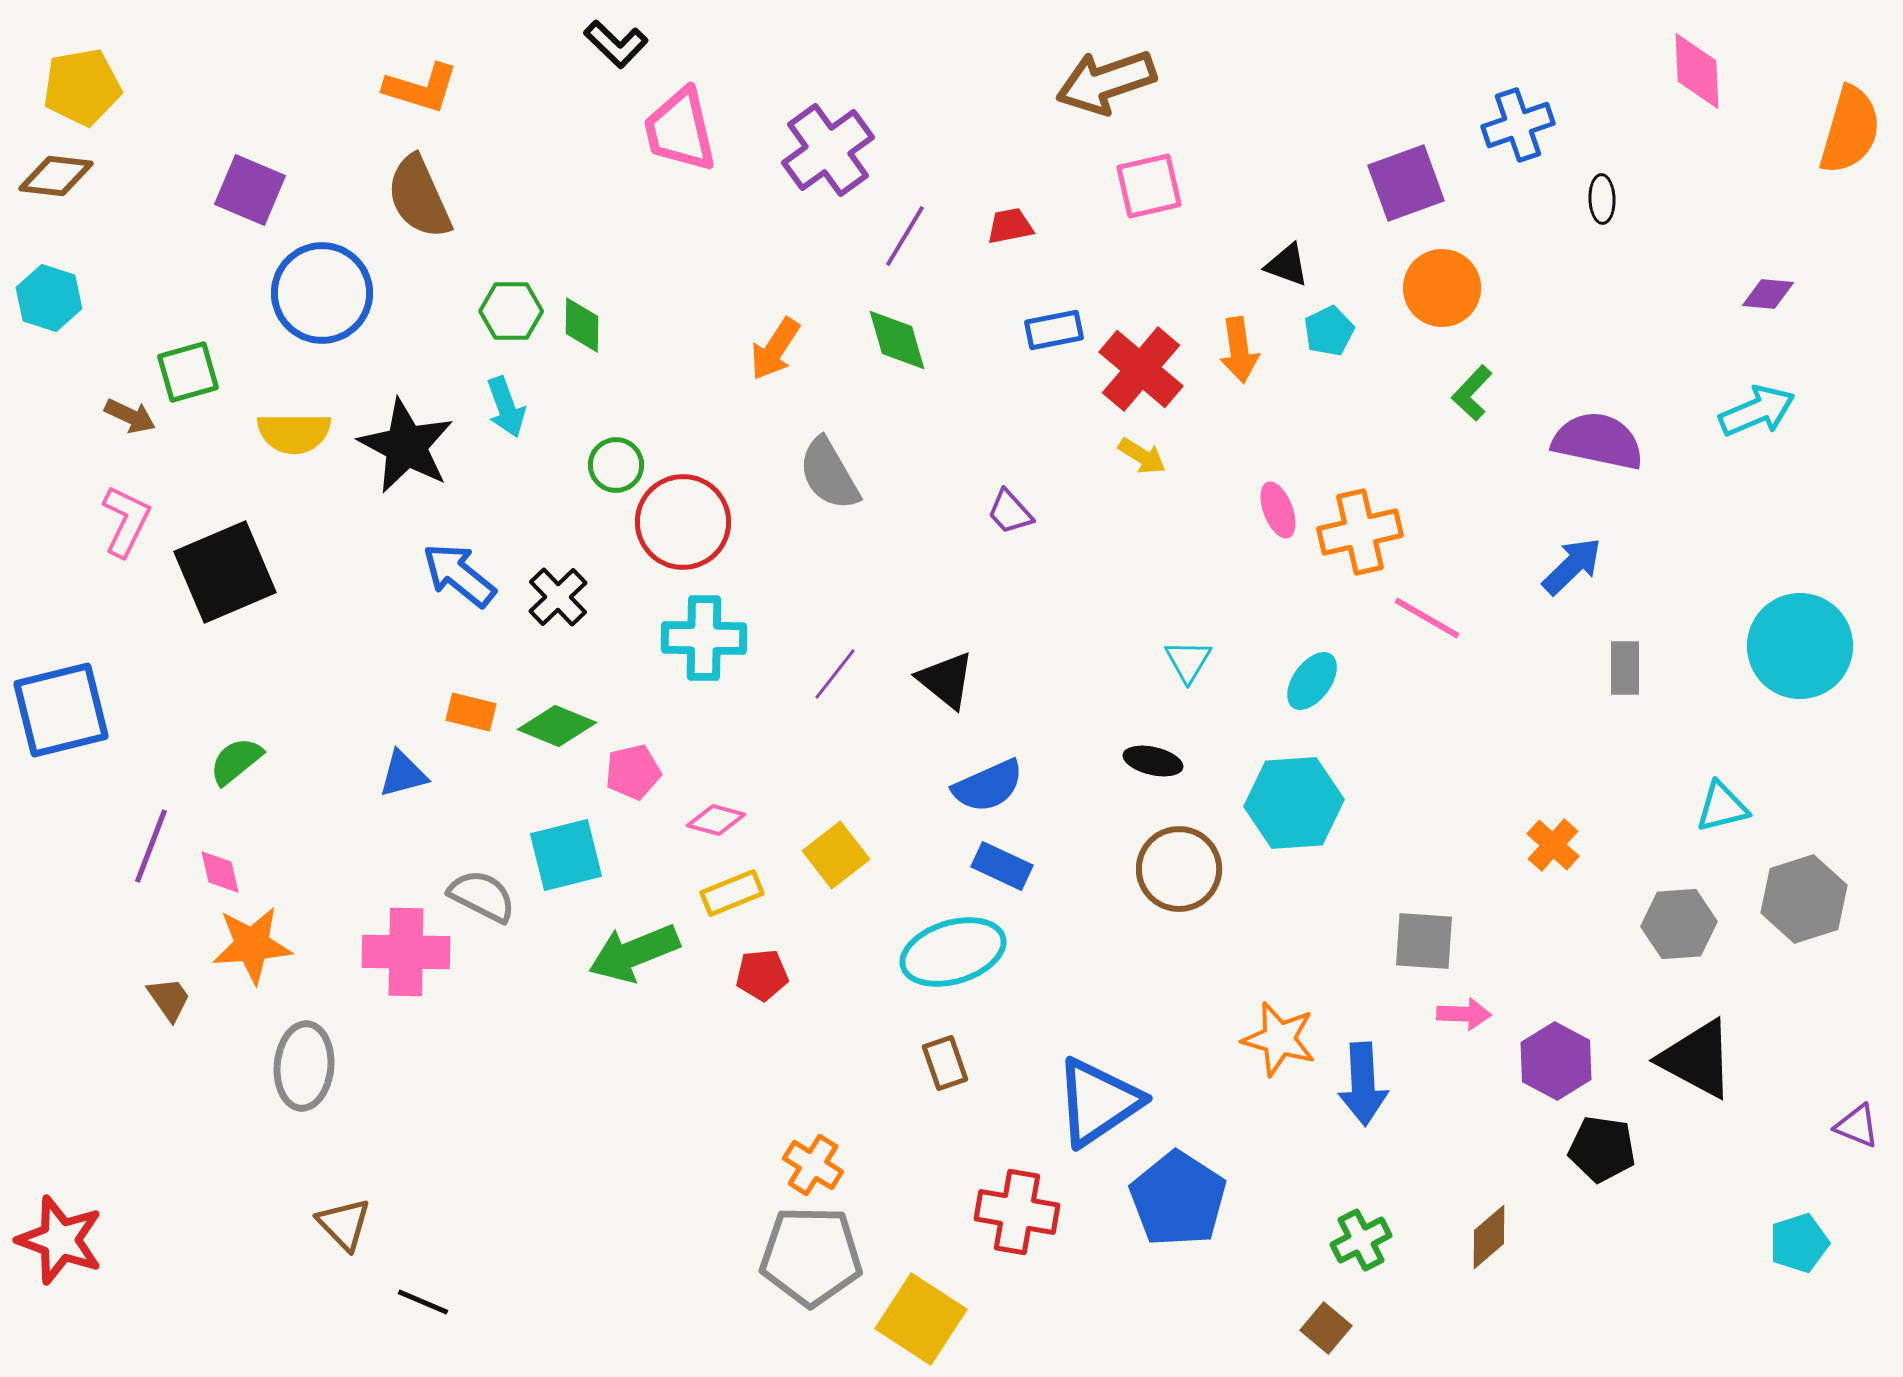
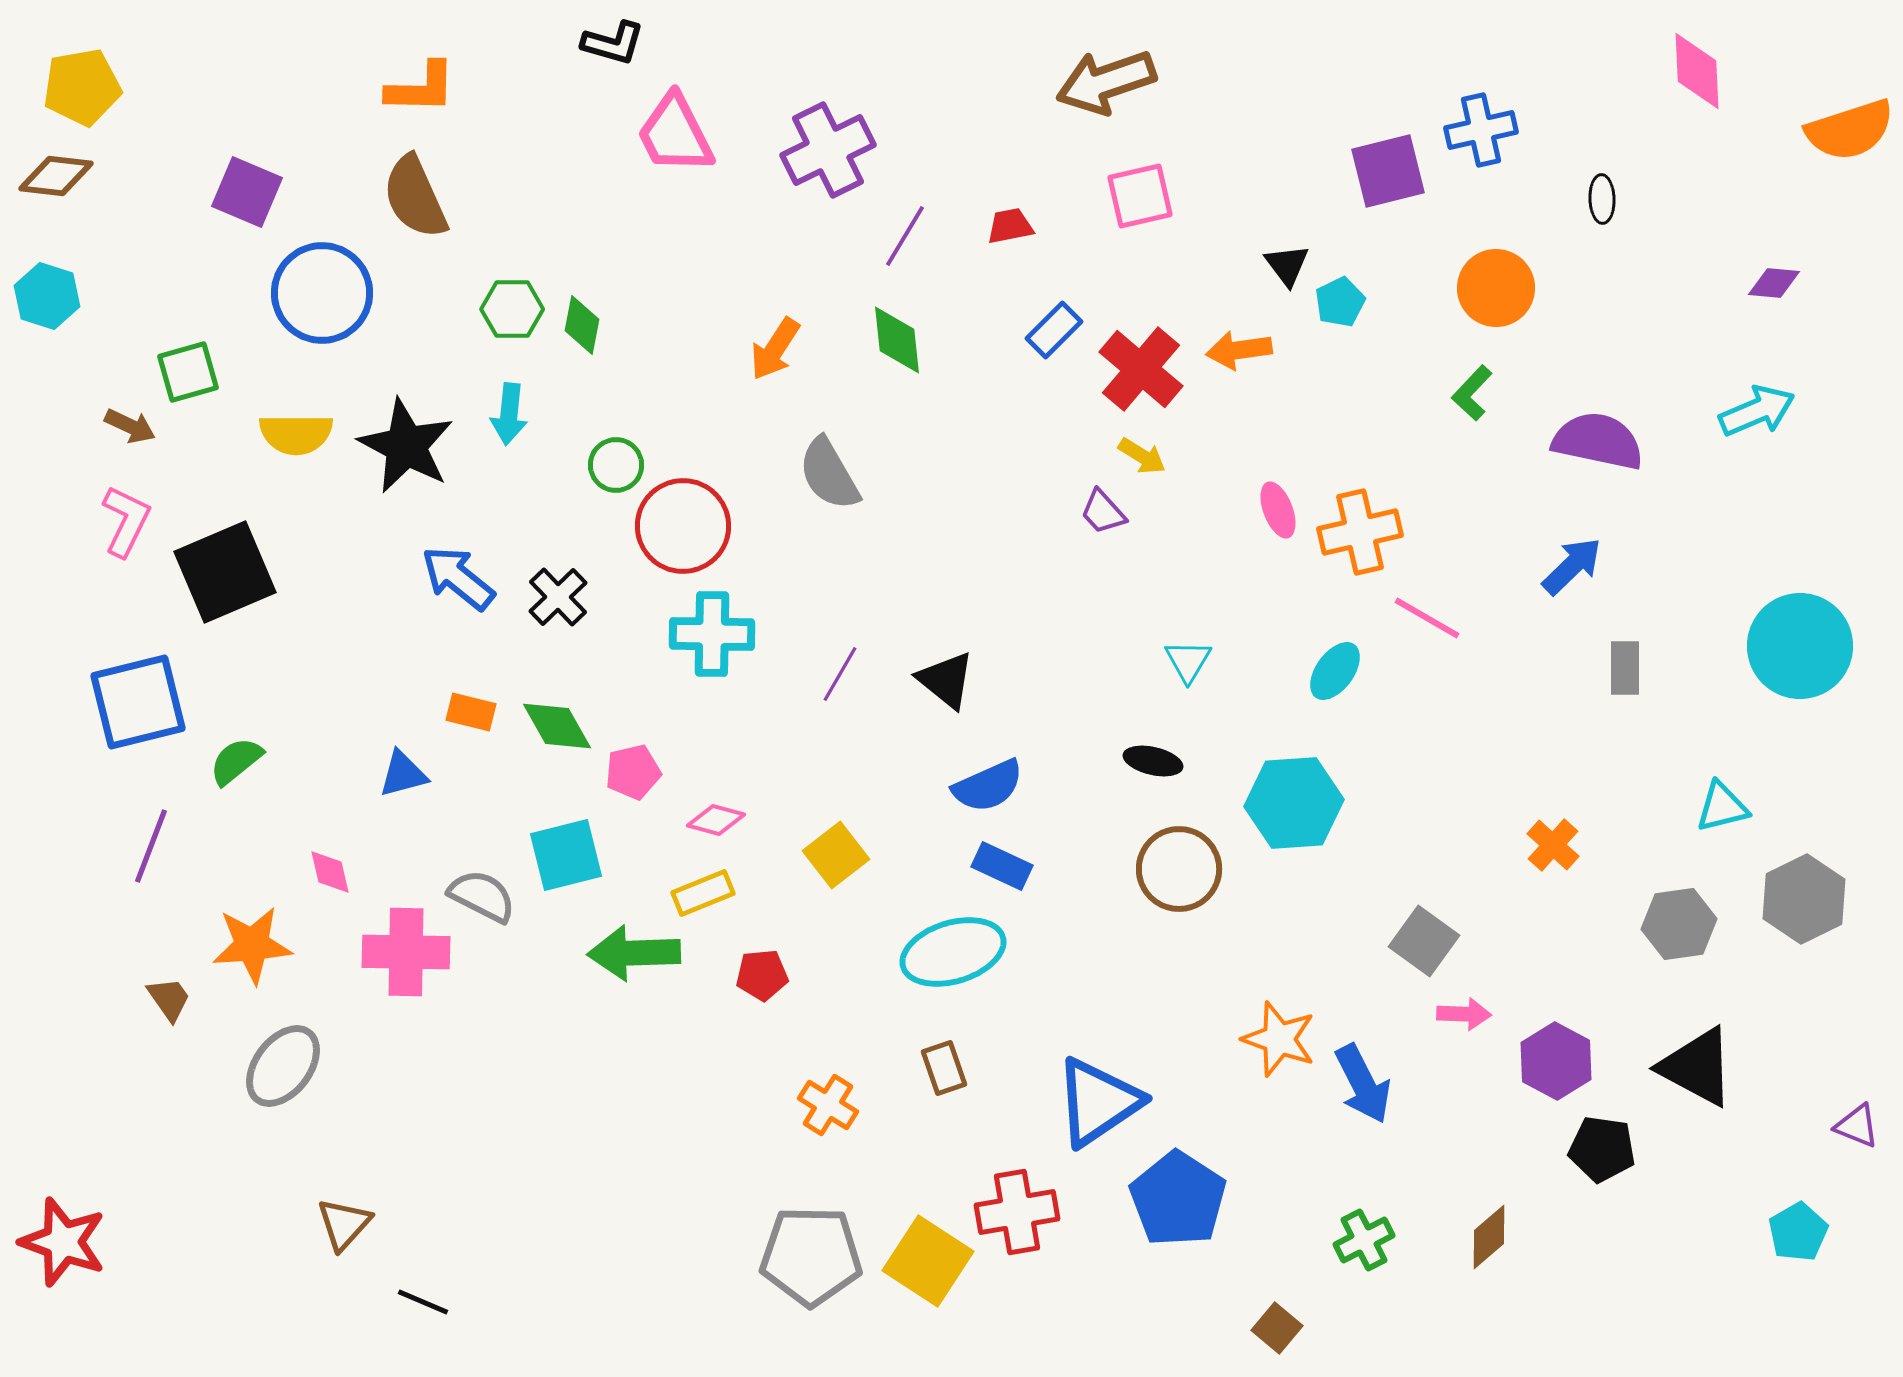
black L-shape at (616, 44): moved 3 px left, 1 px up; rotated 28 degrees counterclockwise
orange L-shape at (421, 88): rotated 16 degrees counterclockwise
blue cross at (1518, 125): moved 37 px left, 5 px down; rotated 6 degrees clockwise
pink trapezoid at (680, 130): moved 5 px left, 4 px down; rotated 14 degrees counterclockwise
orange semicircle at (1850, 130): rotated 56 degrees clockwise
purple cross at (828, 150): rotated 10 degrees clockwise
purple square at (1406, 183): moved 18 px left, 12 px up; rotated 6 degrees clockwise
pink square at (1149, 186): moved 9 px left, 10 px down
purple square at (250, 190): moved 3 px left, 2 px down
brown semicircle at (419, 197): moved 4 px left
black triangle at (1287, 265): rotated 33 degrees clockwise
orange circle at (1442, 288): moved 54 px right
purple diamond at (1768, 294): moved 6 px right, 11 px up
cyan hexagon at (49, 298): moved 2 px left, 2 px up
green hexagon at (511, 311): moved 1 px right, 2 px up
green diamond at (582, 325): rotated 10 degrees clockwise
blue rectangle at (1054, 330): rotated 34 degrees counterclockwise
cyan pentagon at (1329, 331): moved 11 px right, 29 px up
green diamond at (897, 340): rotated 10 degrees clockwise
orange arrow at (1239, 350): rotated 90 degrees clockwise
cyan arrow at (506, 407): moved 3 px right, 7 px down; rotated 26 degrees clockwise
brown arrow at (130, 416): moved 10 px down
yellow semicircle at (294, 433): moved 2 px right, 1 px down
purple trapezoid at (1010, 512): moved 93 px right
red circle at (683, 522): moved 4 px down
blue arrow at (459, 575): moved 1 px left, 3 px down
cyan cross at (704, 638): moved 8 px right, 4 px up
purple line at (835, 674): moved 5 px right; rotated 8 degrees counterclockwise
cyan ellipse at (1312, 681): moved 23 px right, 10 px up
blue square at (61, 710): moved 77 px right, 8 px up
green diamond at (557, 726): rotated 38 degrees clockwise
pink diamond at (220, 872): moved 110 px right
yellow rectangle at (732, 893): moved 29 px left
gray hexagon at (1804, 899): rotated 8 degrees counterclockwise
gray hexagon at (1679, 924): rotated 4 degrees counterclockwise
gray square at (1424, 941): rotated 32 degrees clockwise
green arrow at (634, 953): rotated 20 degrees clockwise
orange star at (1279, 1039): rotated 4 degrees clockwise
black triangle at (1697, 1059): moved 8 px down
brown rectangle at (945, 1063): moved 1 px left, 5 px down
gray ellipse at (304, 1066): moved 21 px left; rotated 32 degrees clockwise
blue arrow at (1363, 1084): rotated 24 degrees counterclockwise
orange cross at (813, 1165): moved 15 px right, 60 px up
red cross at (1017, 1212): rotated 20 degrees counterclockwise
brown triangle at (344, 1224): rotated 26 degrees clockwise
red star at (60, 1240): moved 3 px right, 2 px down
green cross at (1361, 1240): moved 3 px right
cyan pentagon at (1799, 1243): moved 1 px left, 11 px up; rotated 12 degrees counterclockwise
yellow square at (921, 1319): moved 7 px right, 58 px up
brown square at (1326, 1328): moved 49 px left
